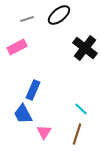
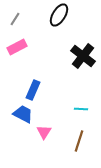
black ellipse: rotated 20 degrees counterclockwise
gray line: moved 12 px left; rotated 40 degrees counterclockwise
black cross: moved 2 px left, 8 px down
cyan line: rotated 40 degrees counterclockwise
blue trapezoid: rotated 145 degrees clockwise
brown line: moved 2 px right, 7 px down
